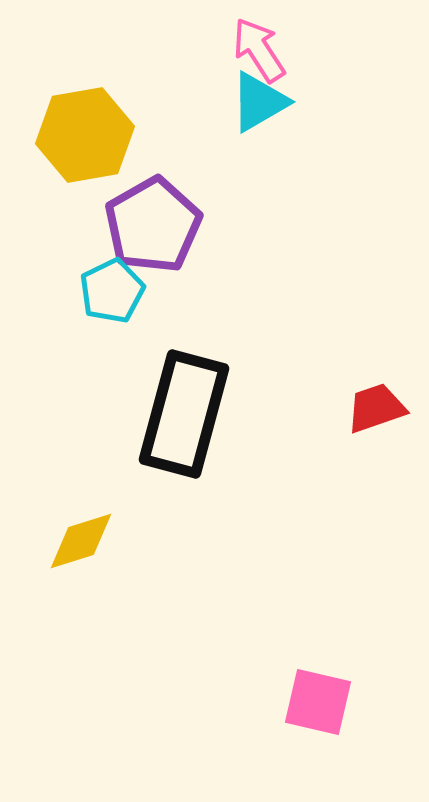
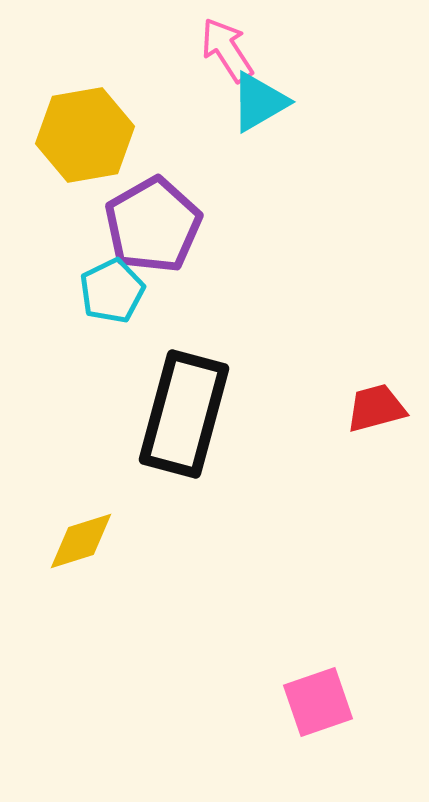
pink arrow: moved 32 px left
red trapezoid: rotated 4 degrees clockwise
pink square: rotated 32 degrees counterclockwise
